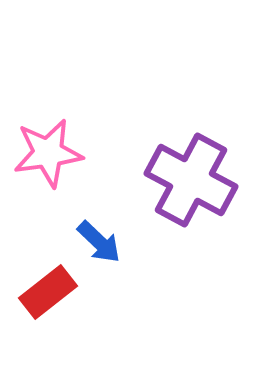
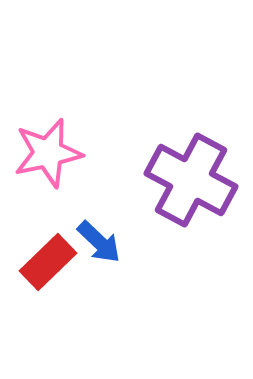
pink star: rotated 4 degrees counterclockwise
red rectangle: moved 30 px up; rotated 6 degrees counterclockwise
